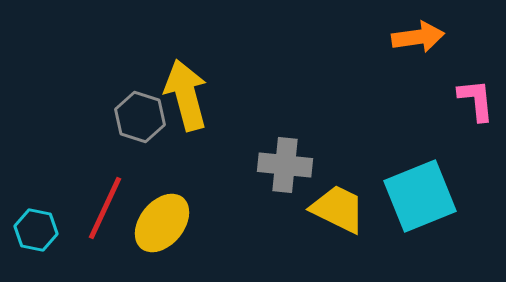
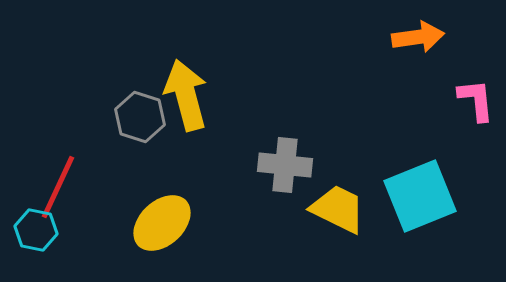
red line: moved 47 px left, 21 px up
yellow ellipse: rotated 8 degrees clockwise
